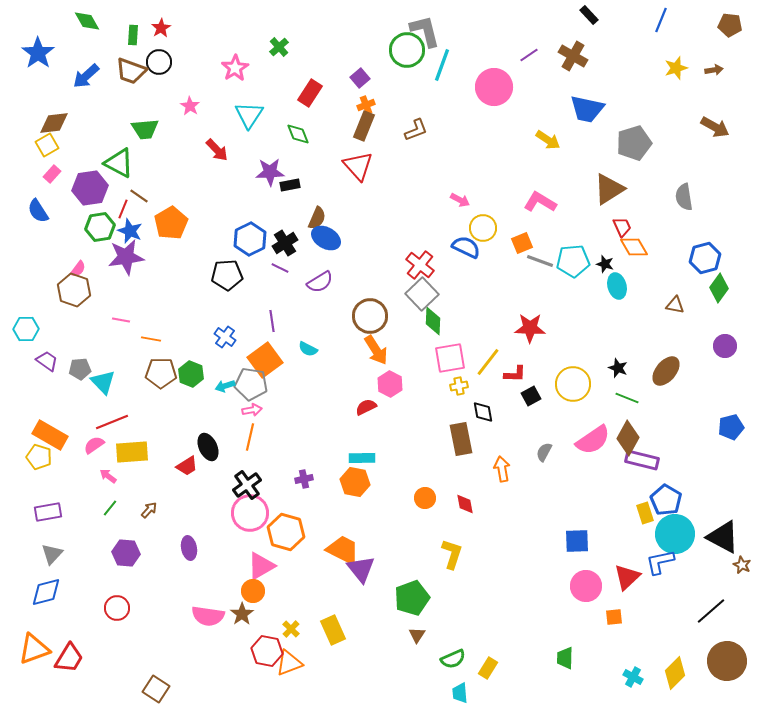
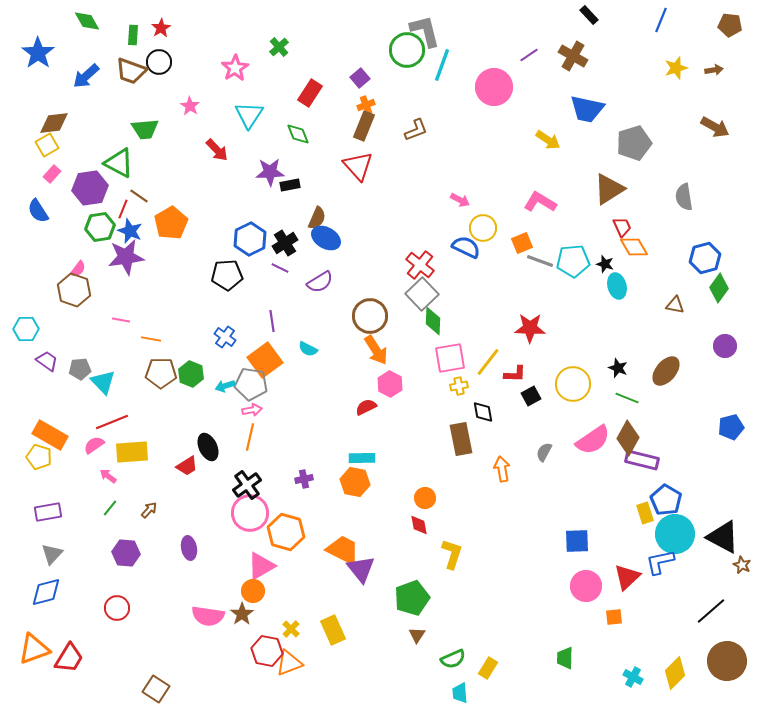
red diamond at (465, 504): moved 46 px left, 21 px down
